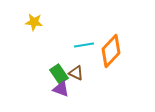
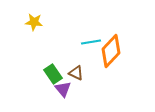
cyan line: moved 7 px right, 3 px up
green rectangle: moved 6 px left
purple triangle: moved 2 px right; rotated 30 degrees clockwise
